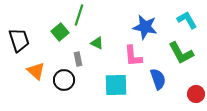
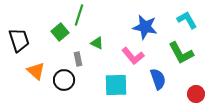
pink L-shape: rotated 35 degrees counterclockwise
